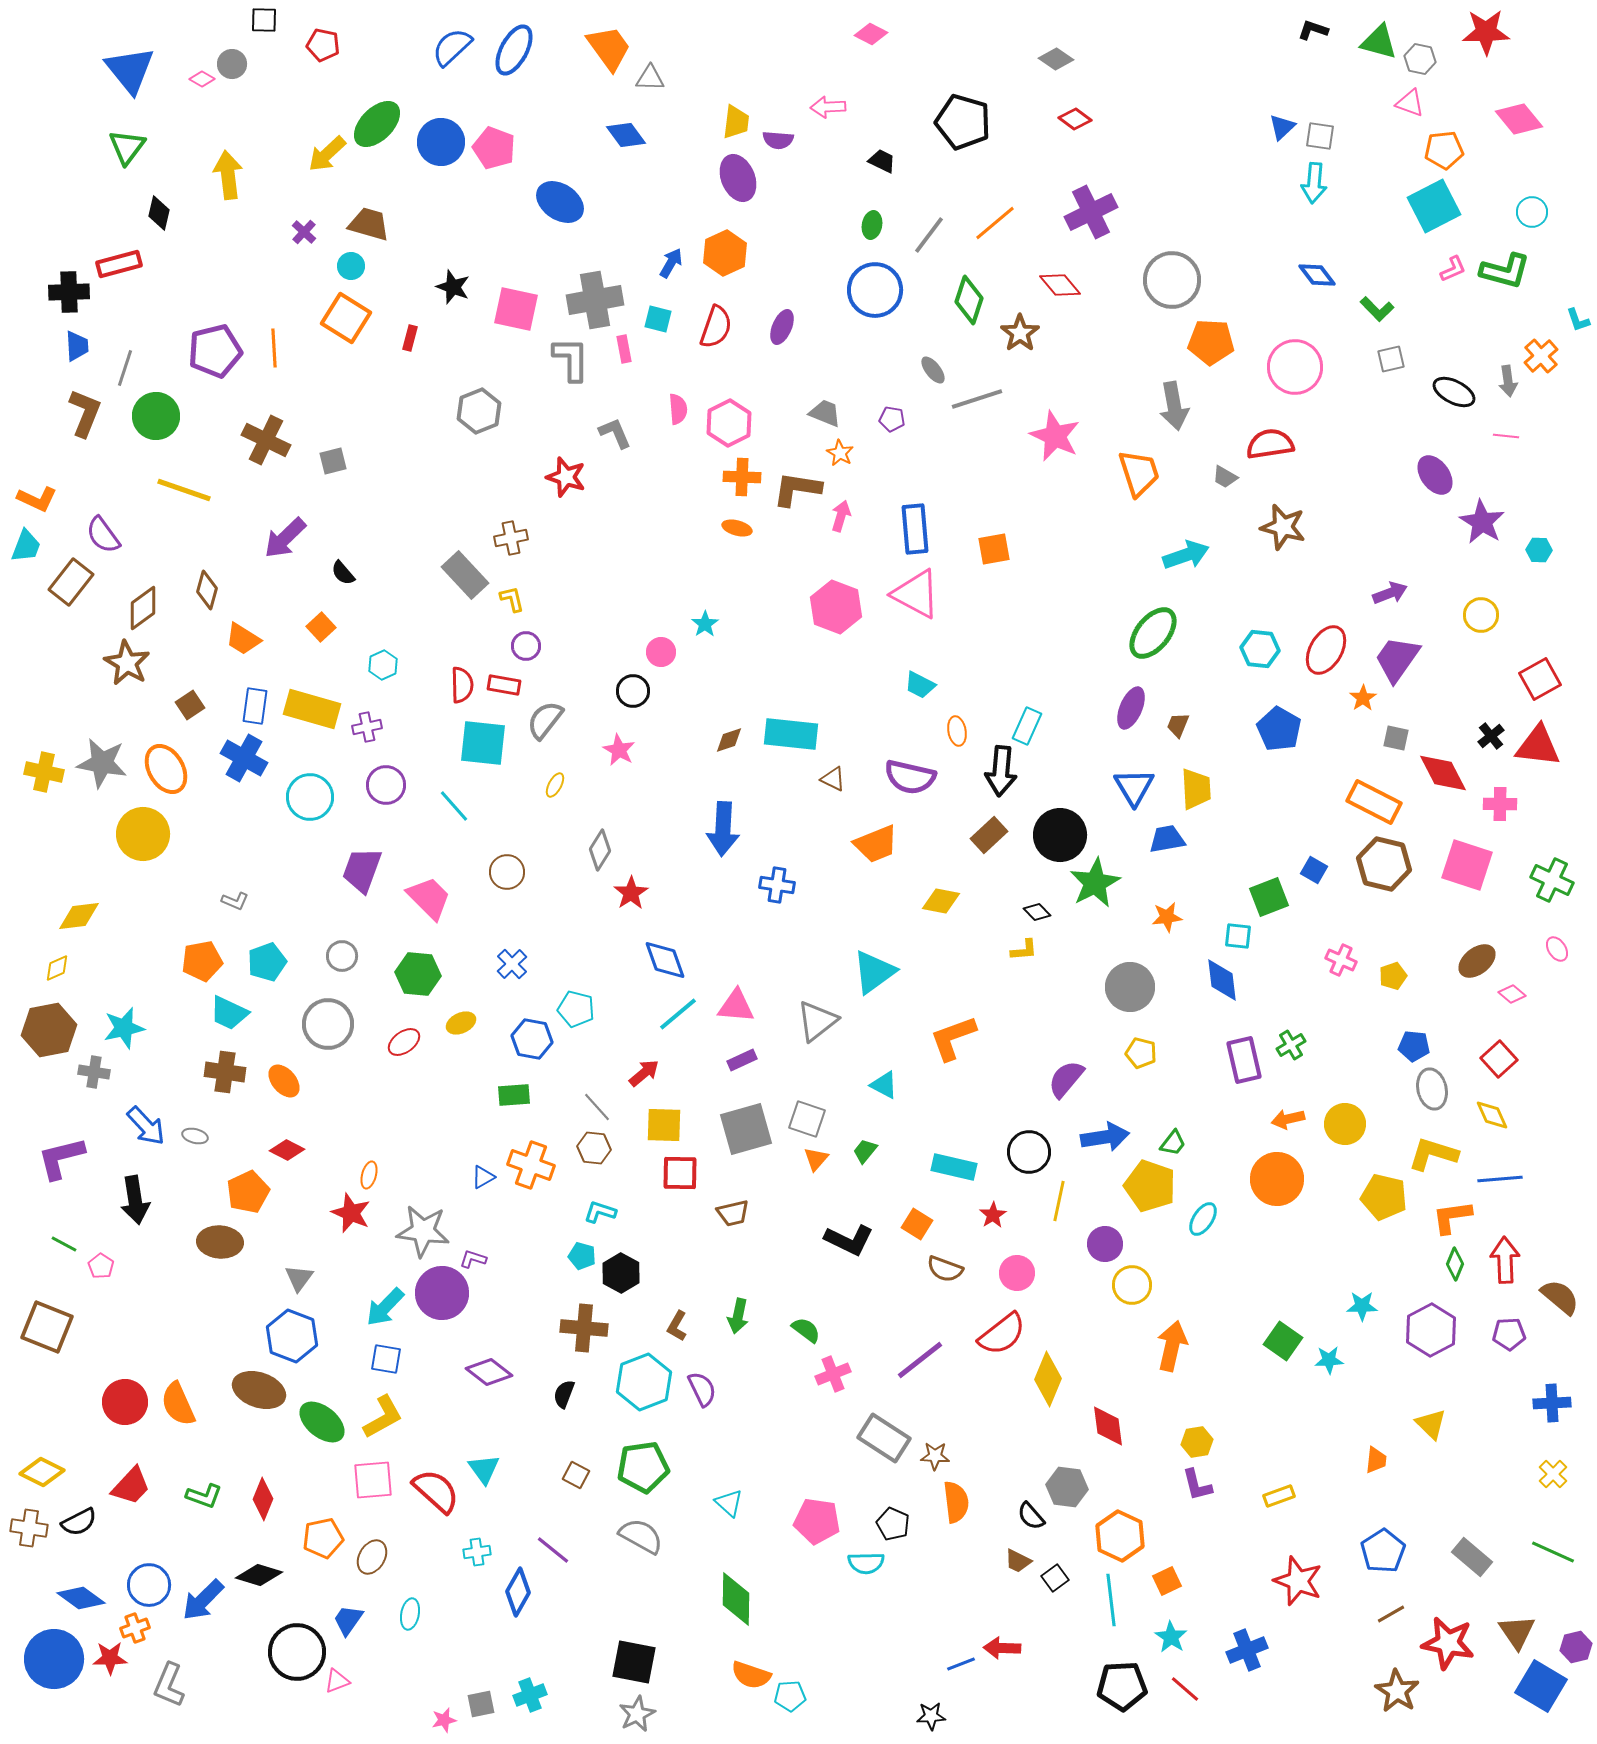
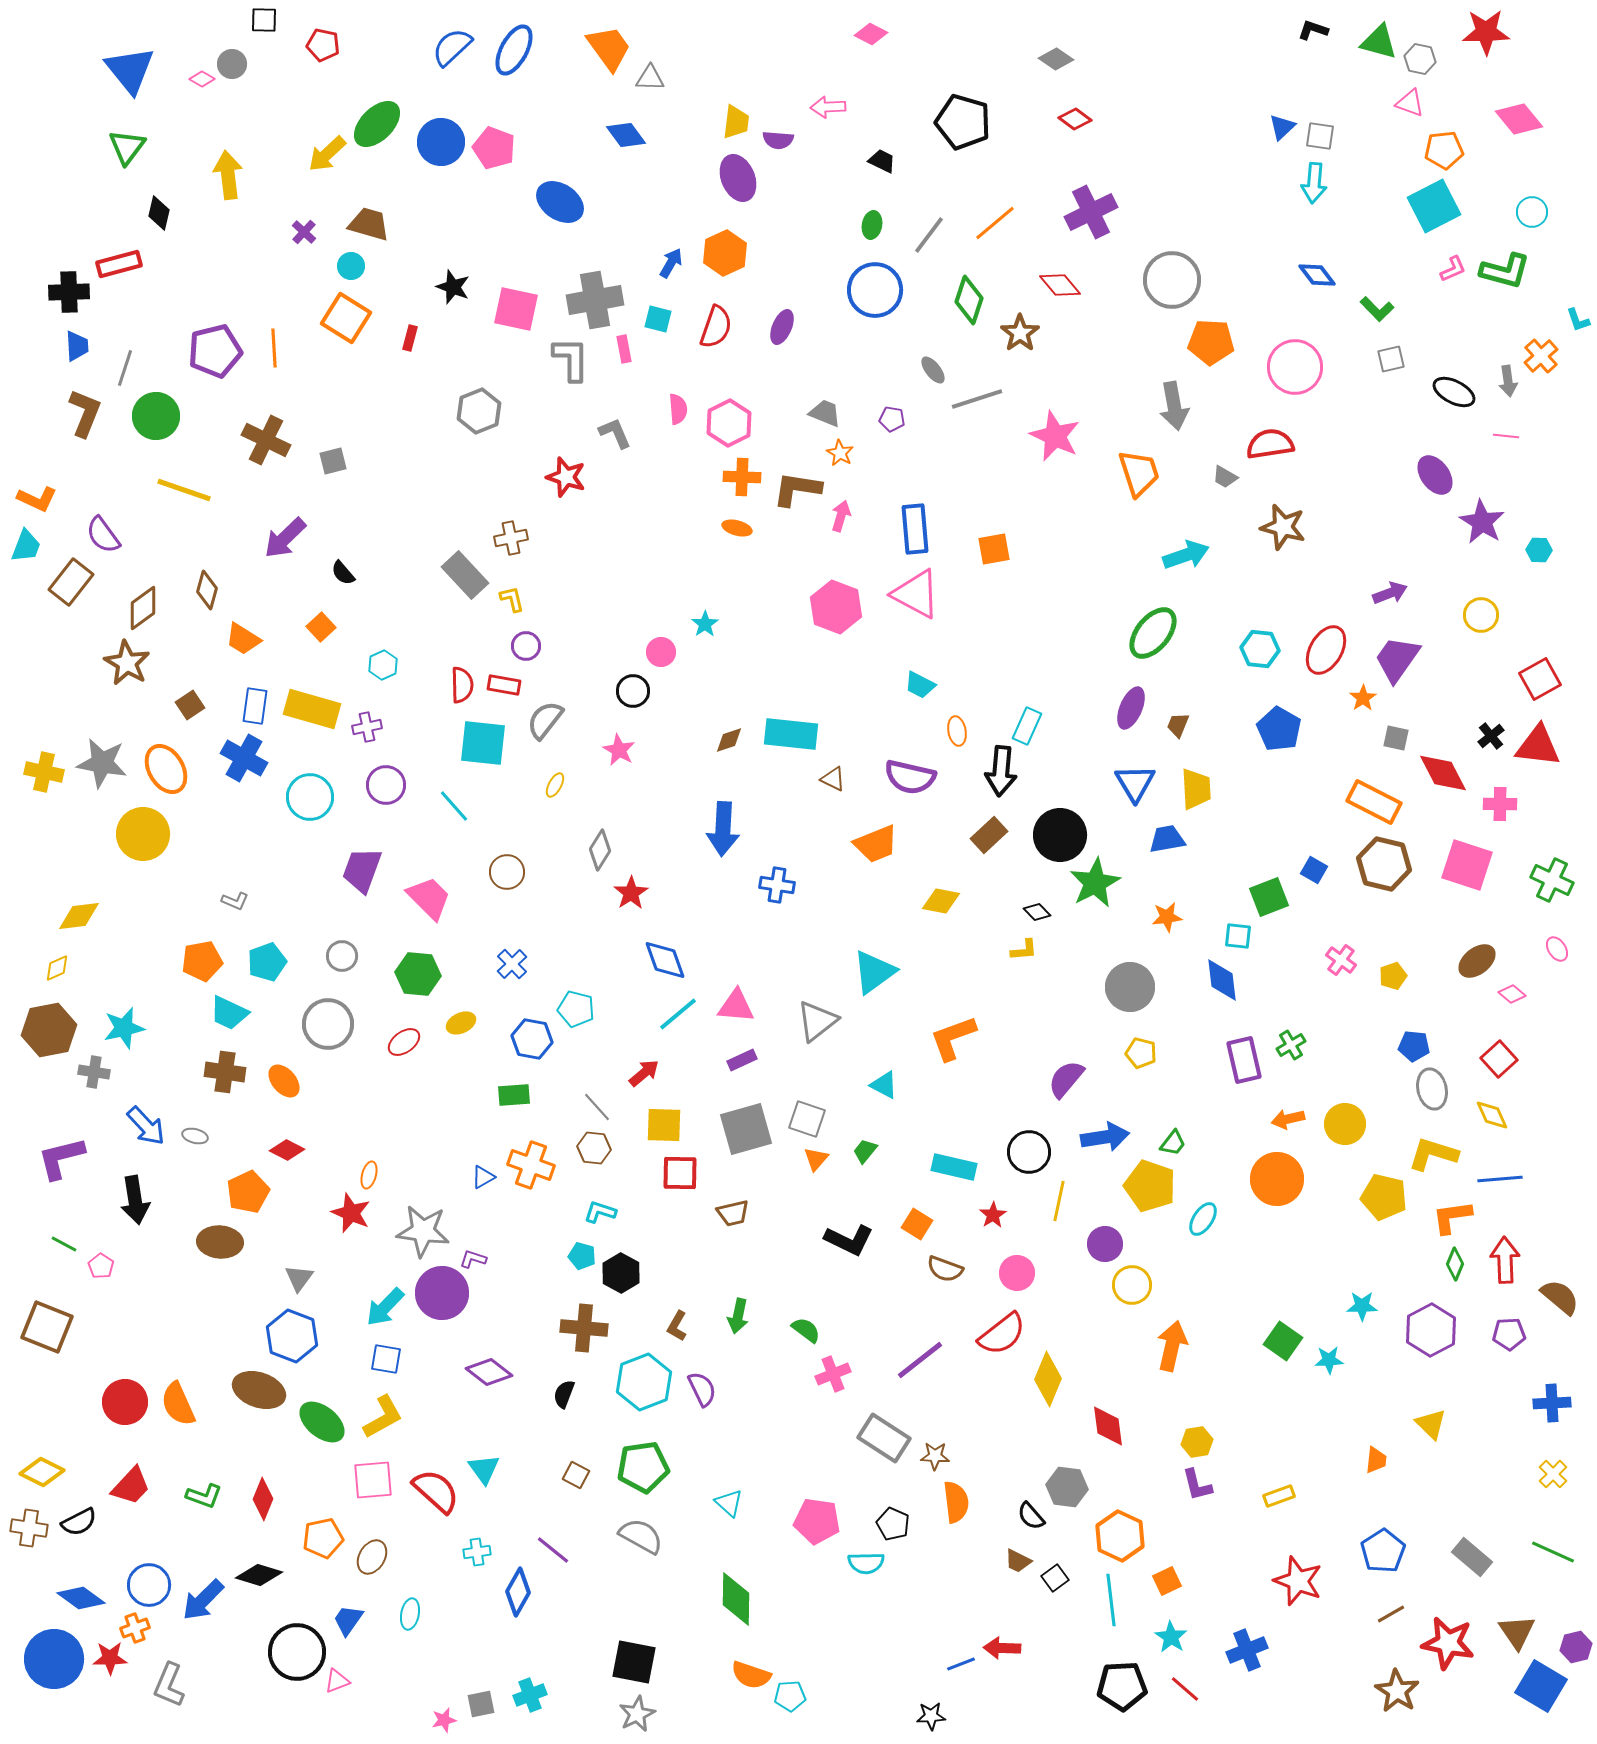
blue triangle at (1134, 787): moved 1 px right, 4 px up
pink cross at (1341, 960): rotated 12 degrees clockwise
